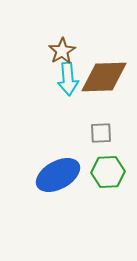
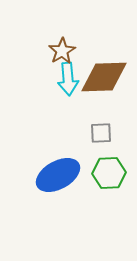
green hexagon: moved 1 px right, 1 px down
